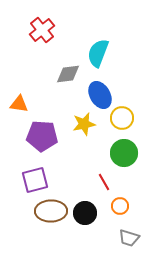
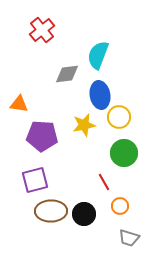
cyan semicircle: moved 2 px down
gray diamond: moved 1 px left
blue ellipse: rotated 20 degrees clockwise
yellow circle: moved 3 px left, 1 px up
yellow star: moved 1 px down
black circle: moved 1 px left, 1 px down
